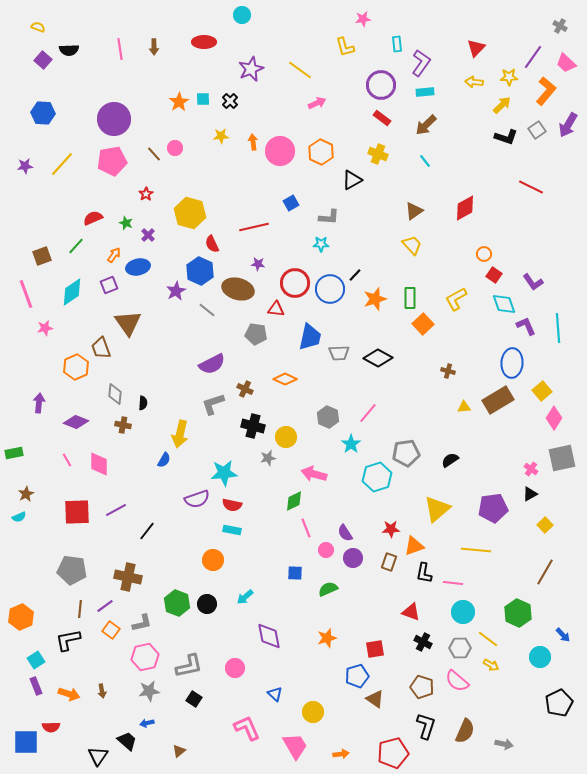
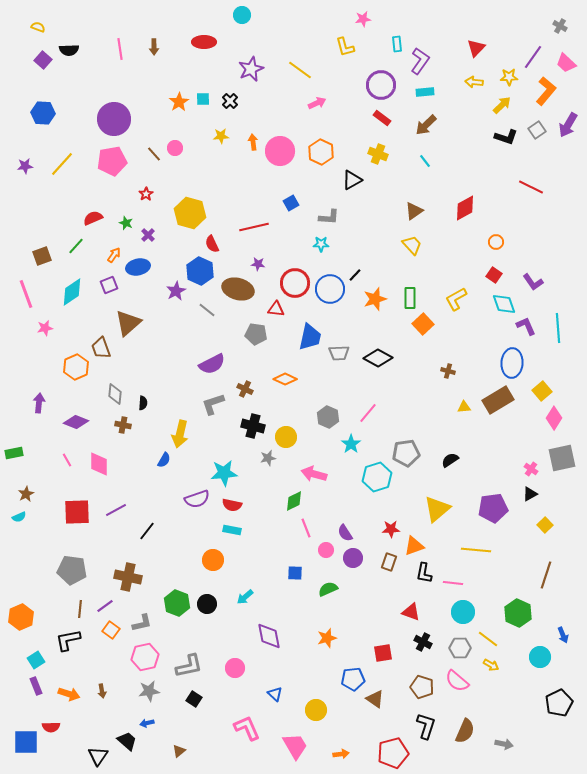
purple L-shape at (421, 63): moved 1 px left, 2 px up
orange circle at (484, 254): moved 12 px right, 12 px up
brown triangle at (128, 323): rotated 24 degrees clockwise
brown line at (545, 572): moved 1 px right, 3 px down; rotated 12 degrees counterclockwise
blue arrow at (563, 635): rotated 21 degrees clockwise
red square at (375, 649): moved 8 px right, 4 px down
blue pentagon at (357, 676): moved 4 px left, 3 px down; rotated 10 degrees clockwise
yellow circle at (313, 712): moved 3 px right, 2 px up
